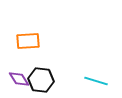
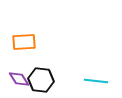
orange rectangle: moved 4 px left, 1 px down
cyan line: rotated 10 degrees counterclockwise
